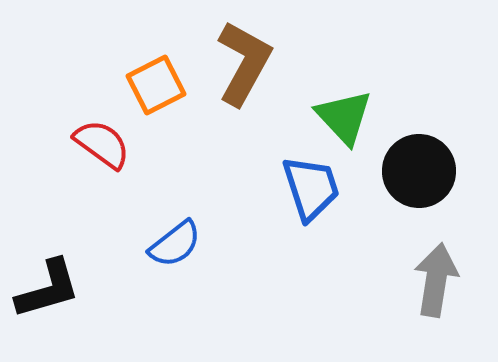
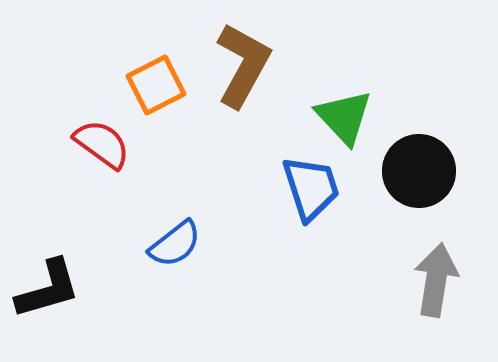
brown L-shape: moved 1 px left, 2 px down
